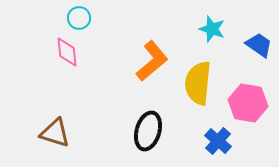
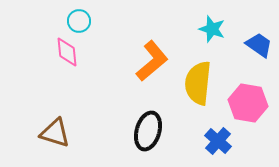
cyan circle: moved 3 px down
